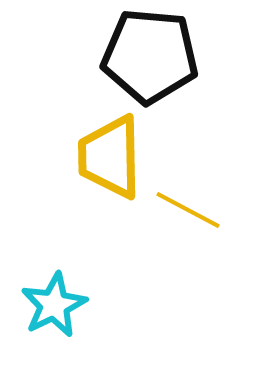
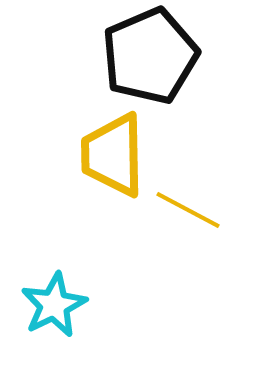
black pentagon: rotated 28 degrees counterclockwise
yellow trapezoid: moved 3 px right, 2 px up
